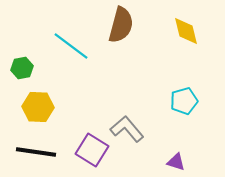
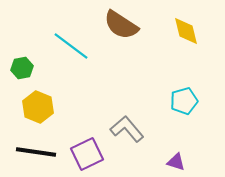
brown semicircle: rotated 108 degrees clockwise
yellow hexagon: rotated 20 degrees clockwise
purple square: moved 5 px left, 4 px down; rotated 32 degrees clockwise
